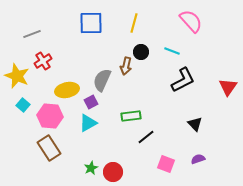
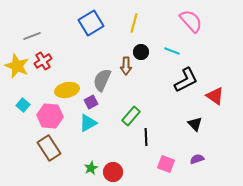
blue square: rotated 30 degrees counterclockwise
gray line: moved 2 px down
brown arrow: rotated 12 degrees counterclockwise
yellow star: moved 10 px up
black L-shape: moved 3 px right
red triangle: moved 13 px left, 9 px down; rotated 30 degrees counterclockwise
green rectangle: rotated 42 degrees counterclockwise
black line: rotated 54 degrees counterclockwise
purple semicircle: moved 1 px left
